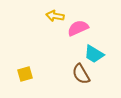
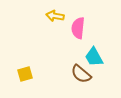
pink semicircle: rotated 60 degrees counterclockwise
cyan trapezoid: moved 3 px down; rotated 30 degrees clockwise
brown semicircle: rotated 20 degrees counterclockwise
